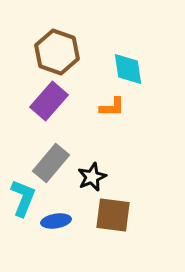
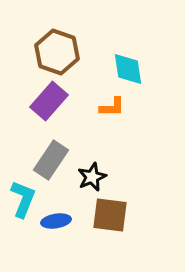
gray rectangle: moved 3 px up; rotated 6 degrees counterclockwise
cyan L-shape: moved 1 px down
brown square: moved 3 px left
